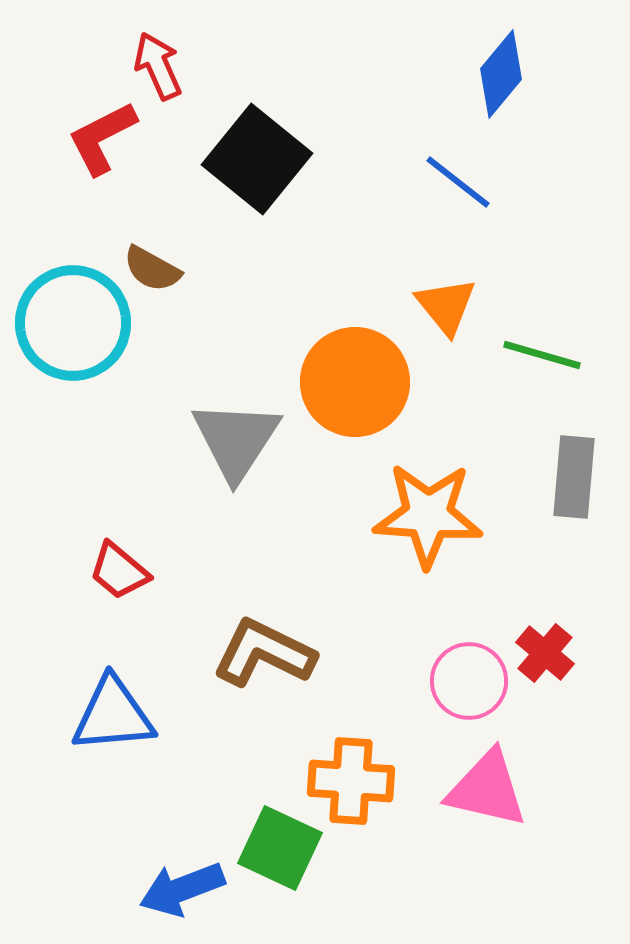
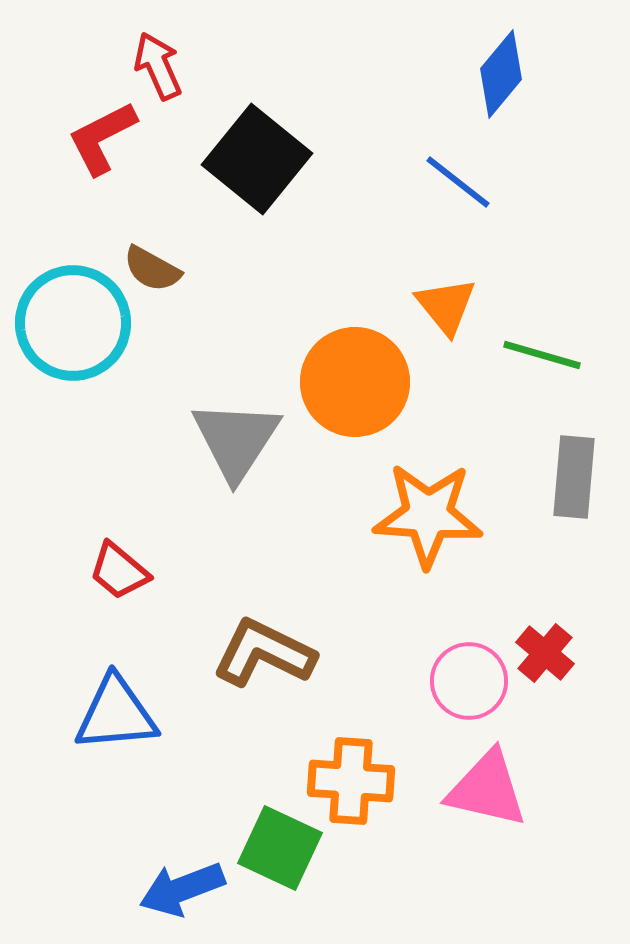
blue triangle: moved 3 px right, 1 px up
